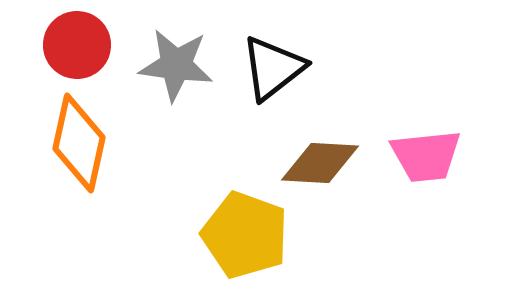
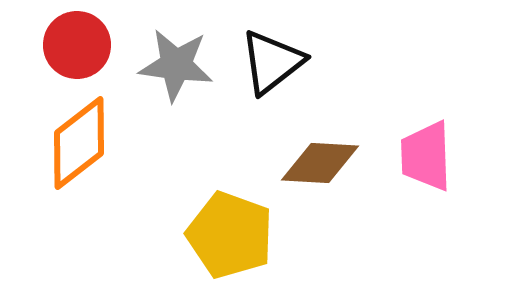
black triangle: moved 1 px left, 6 px up
orange diamond: rotated 40 degrees clockwise
pink trapezoid: rotated 94 degrees clockwise
yellow pentagon: moved 15 px left
